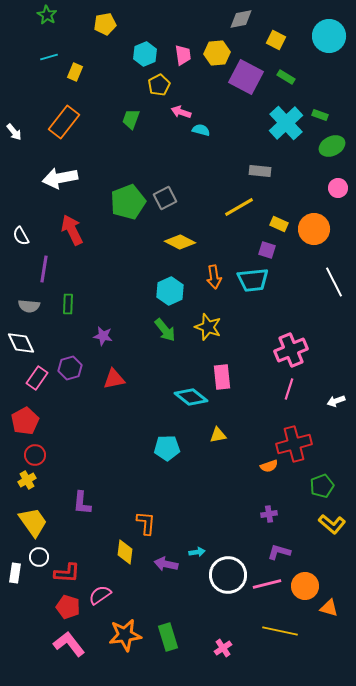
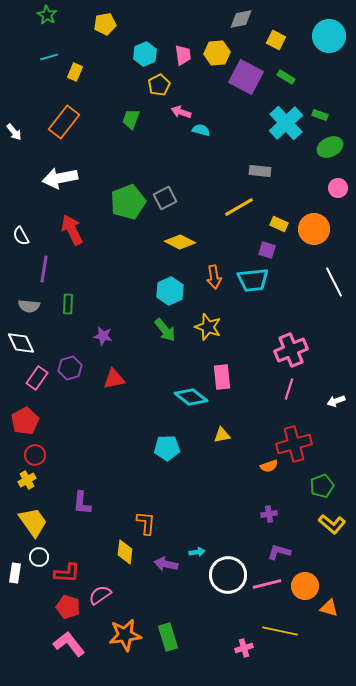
green ellipse at (332, 146): moved 2 px left, 1 px down
yellow triangle at (218, 435): moved 4 px right
pink cross at (223, 648): moved 21 px right; rotated 18 degrees clockwise
